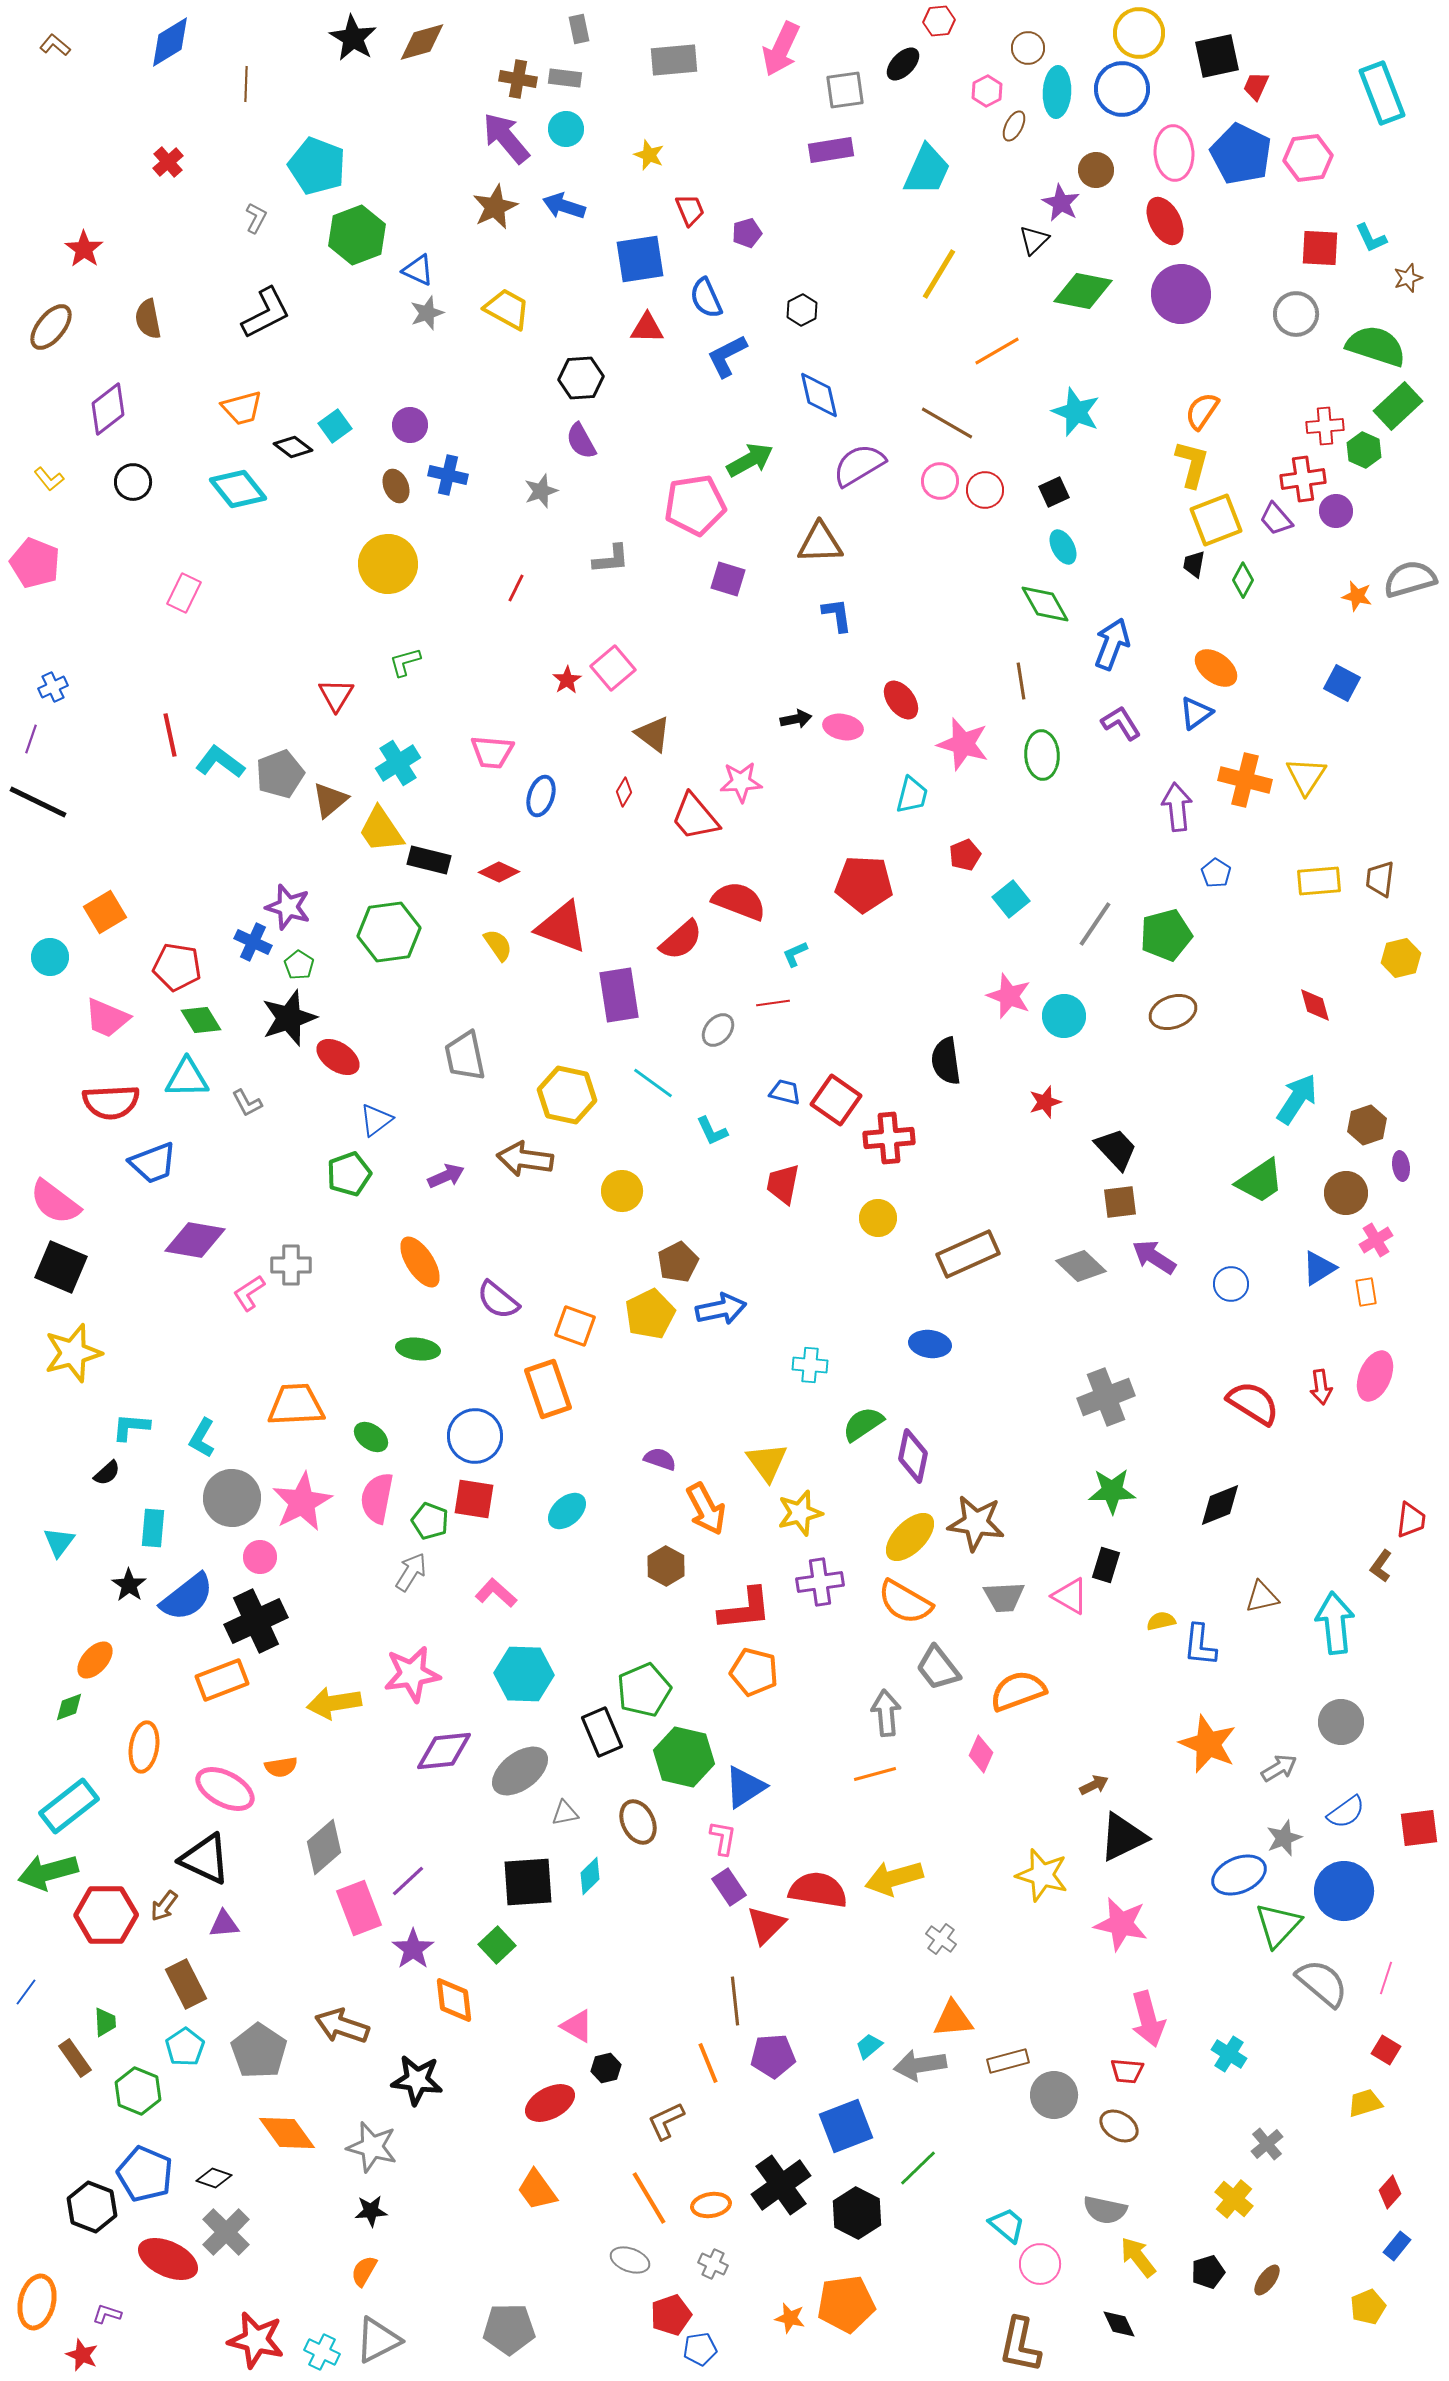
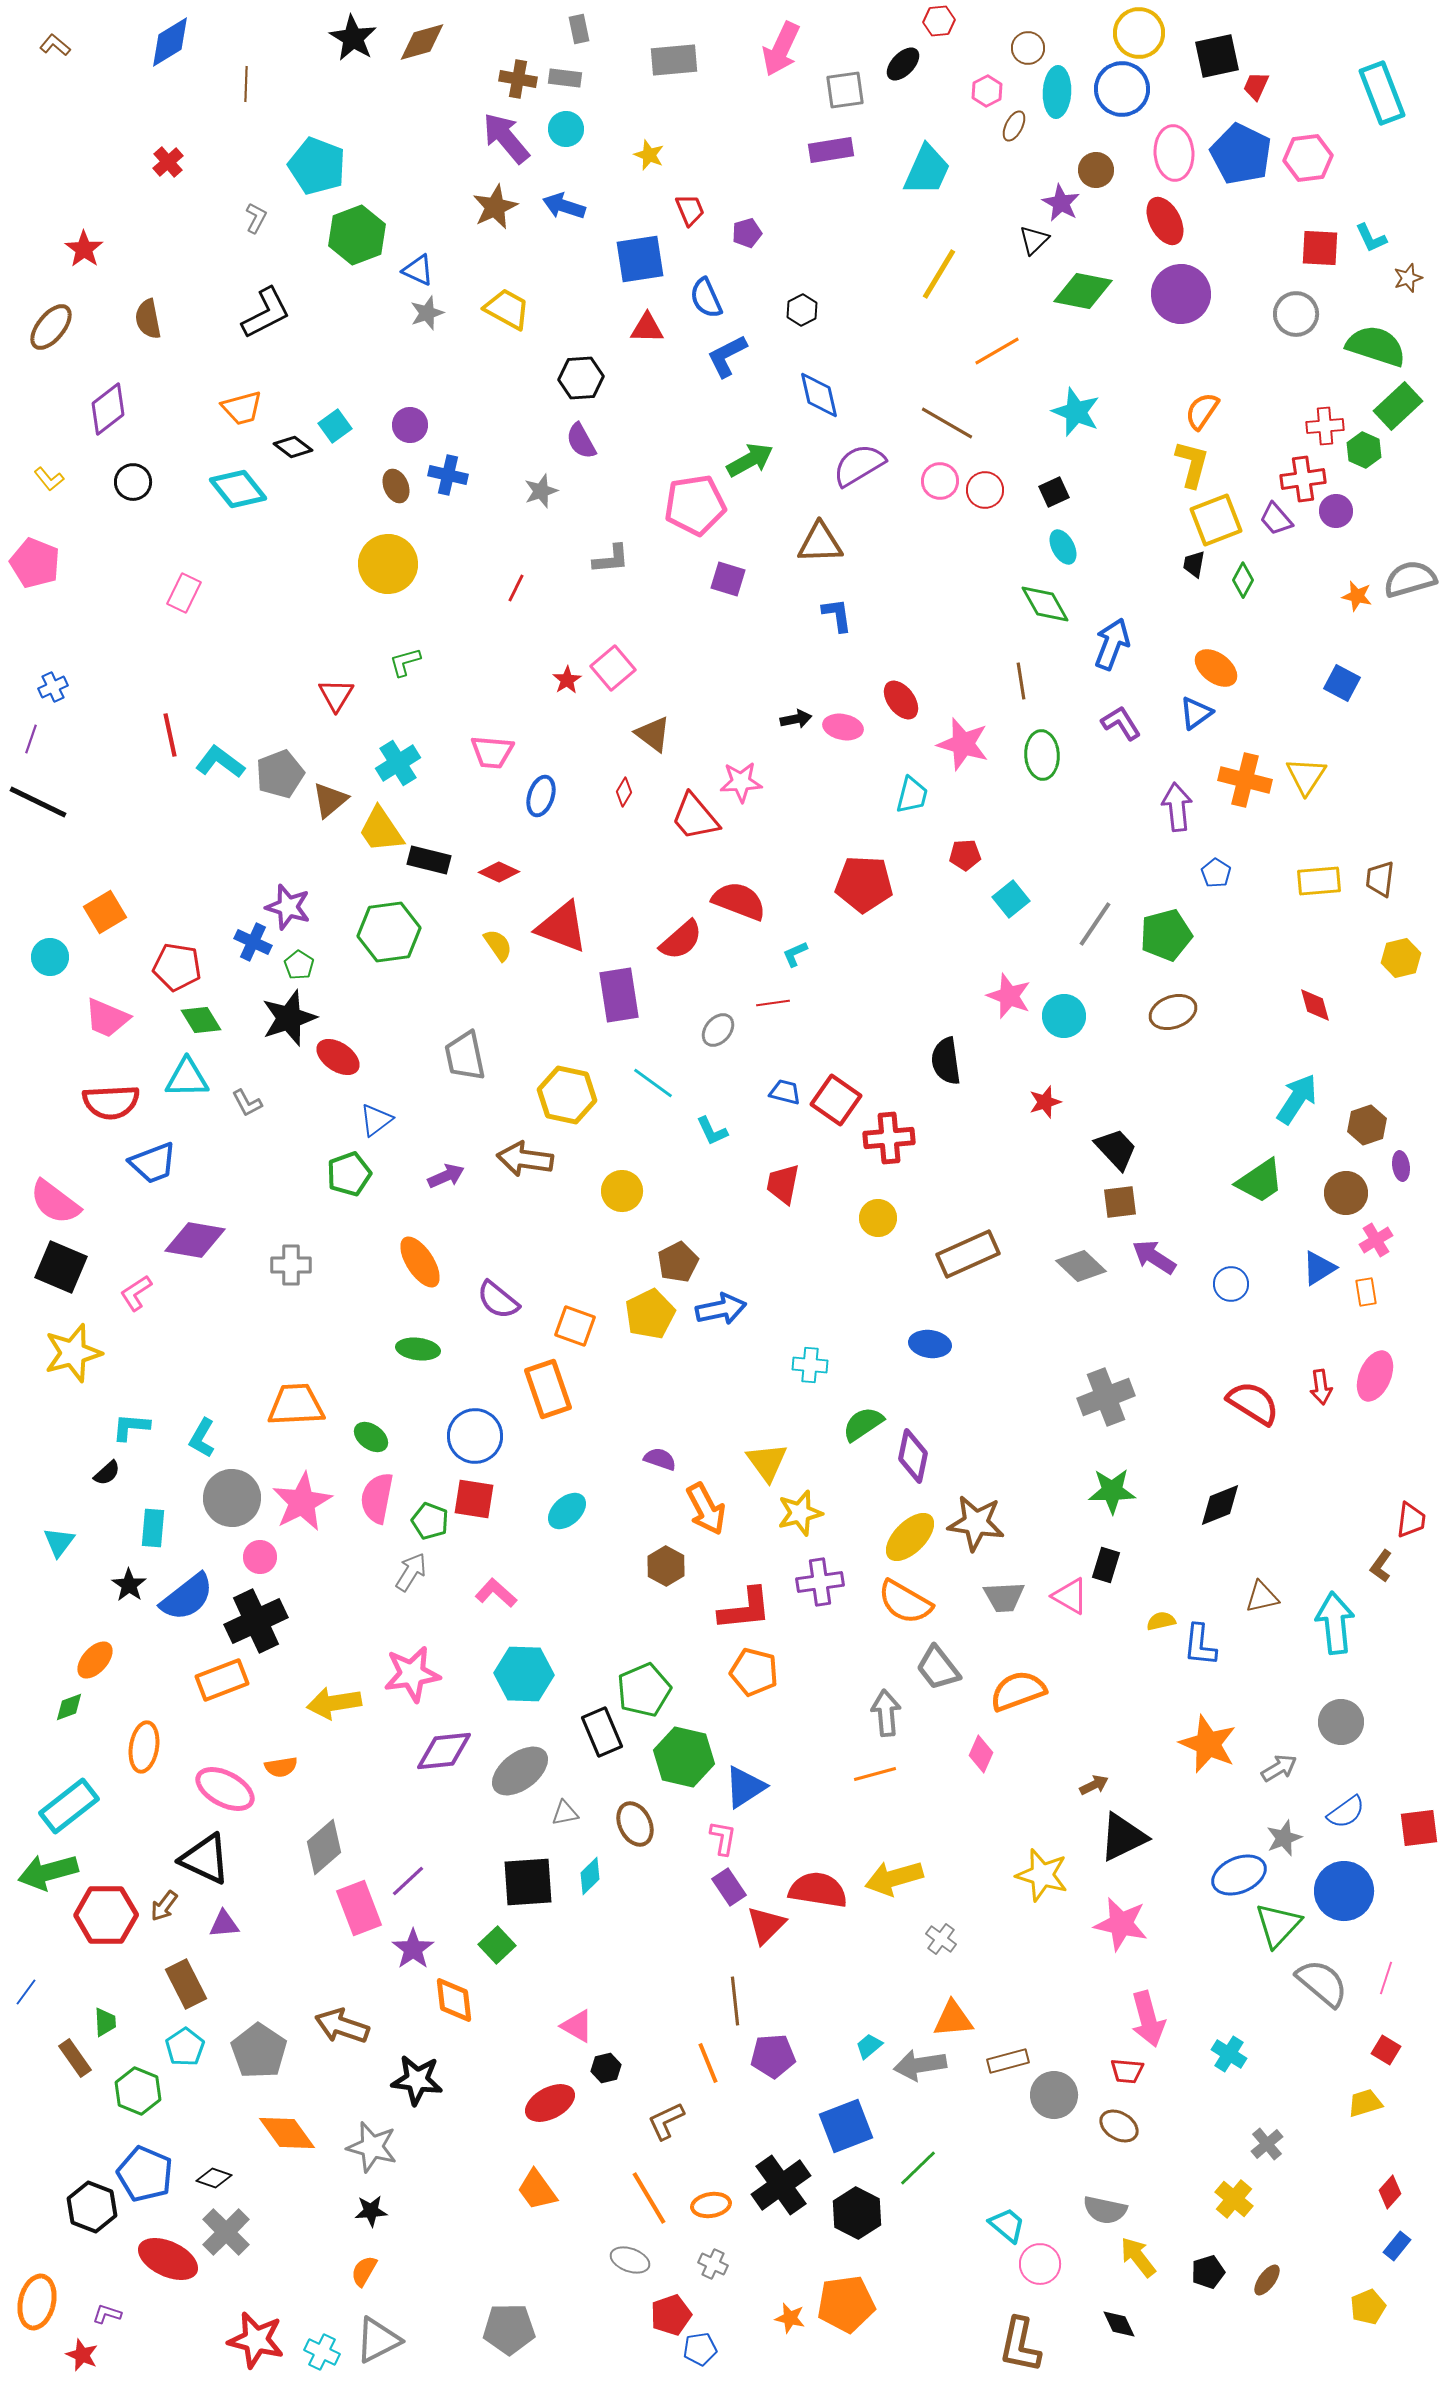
red pentagon at (965, 855): rotated 20 degrees clockwise
pink L-shape at (249, 1293): moved 113 px left
brown ellipse at (638, 1822): moved 3 px left, 2 px down
